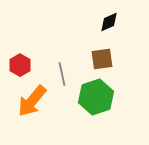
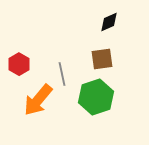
red hexagon: moved 1 px left, 1 px up
orange arrow: moved 6 px right, 1 px up
